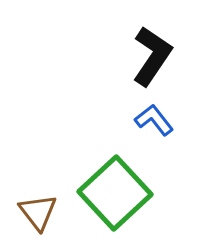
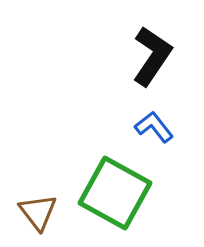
blue L-shape: moved 7 px down
green square: rotated 18 degrees counterclockwise
